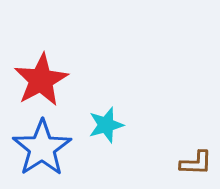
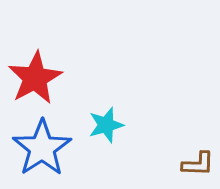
red star: moved 6 px left, 2 px up
brown L-shape: moved 2 px right, 1 px down
